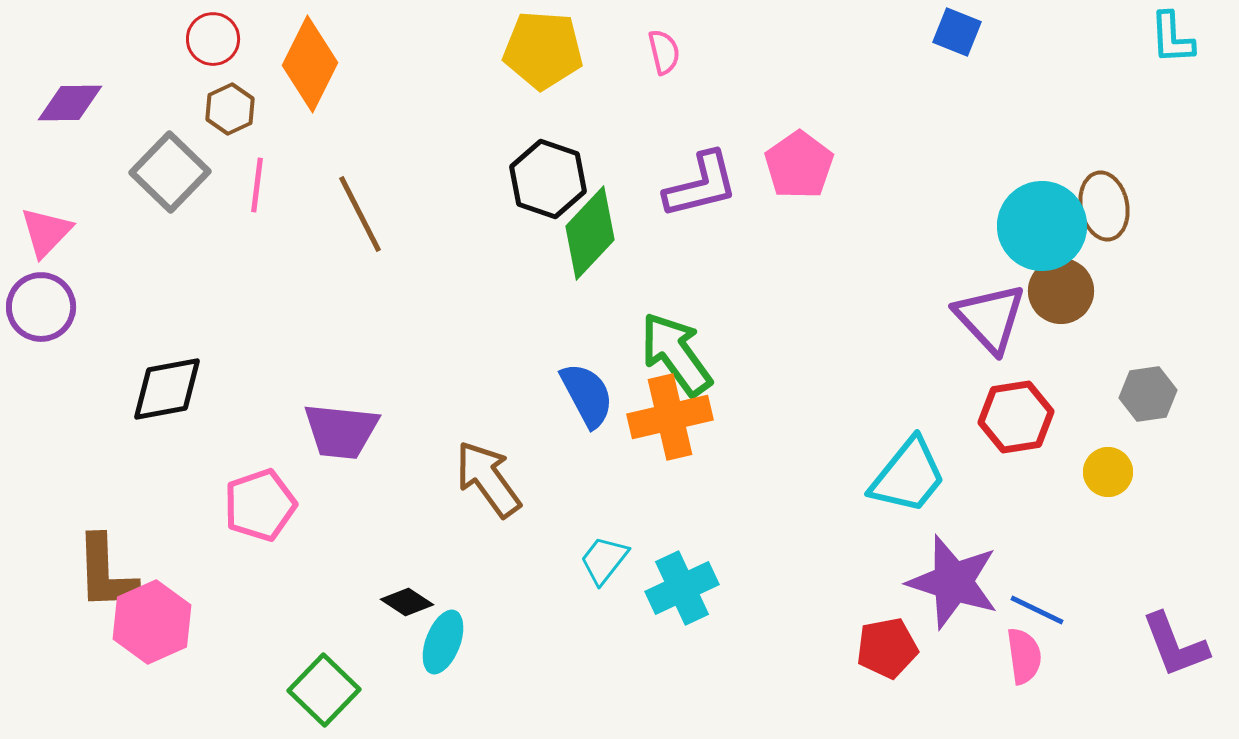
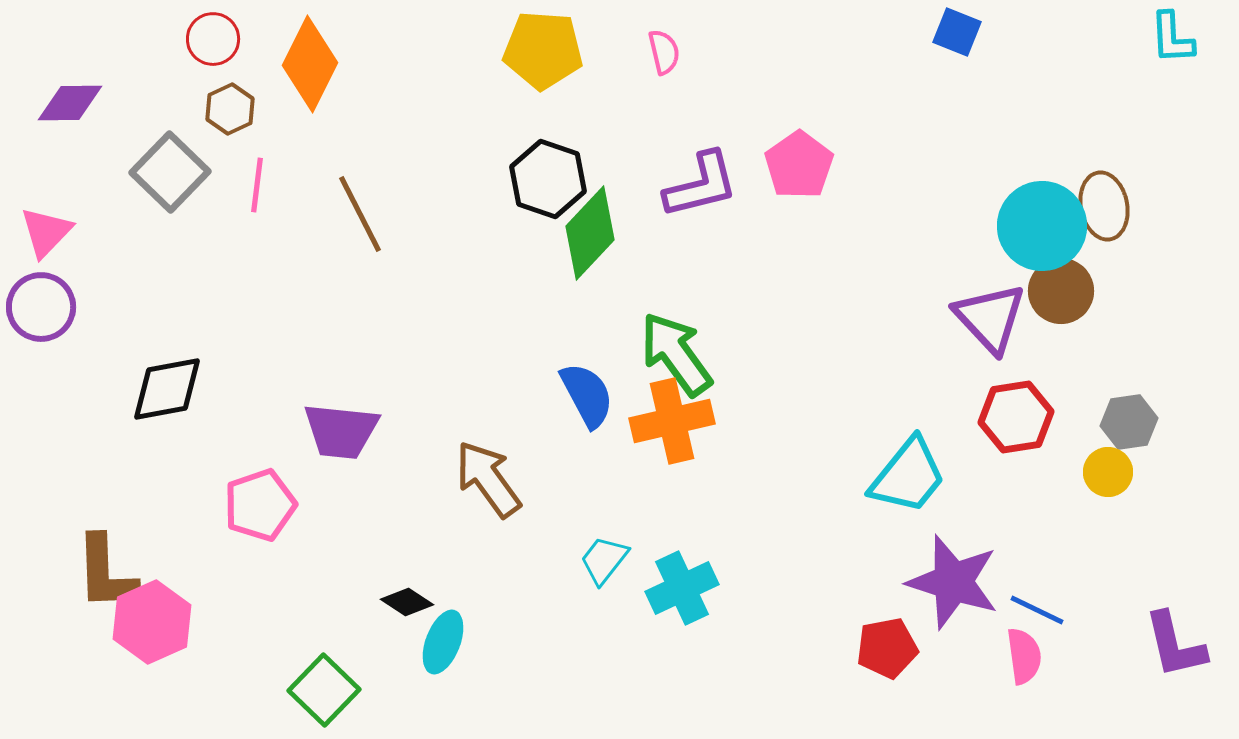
gray hexagon at (1148, 394): moved 19 px left, 28 px down
orange cross at (670, 417): moved 2 px right, 4 px down
purple L-shape at (1175, 645): rotated 8 degrees clockwise
